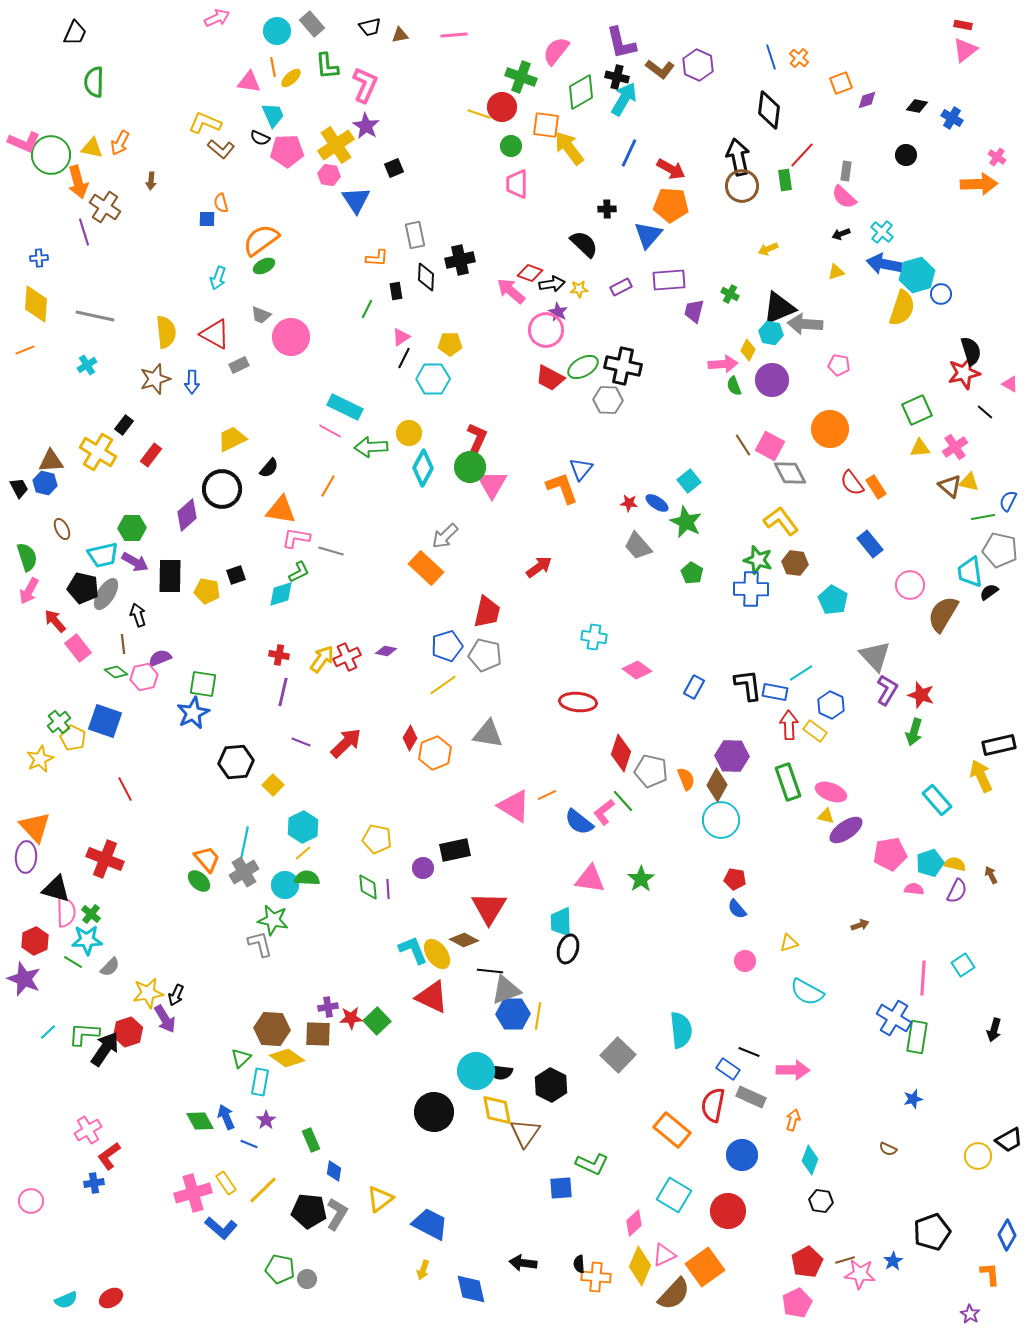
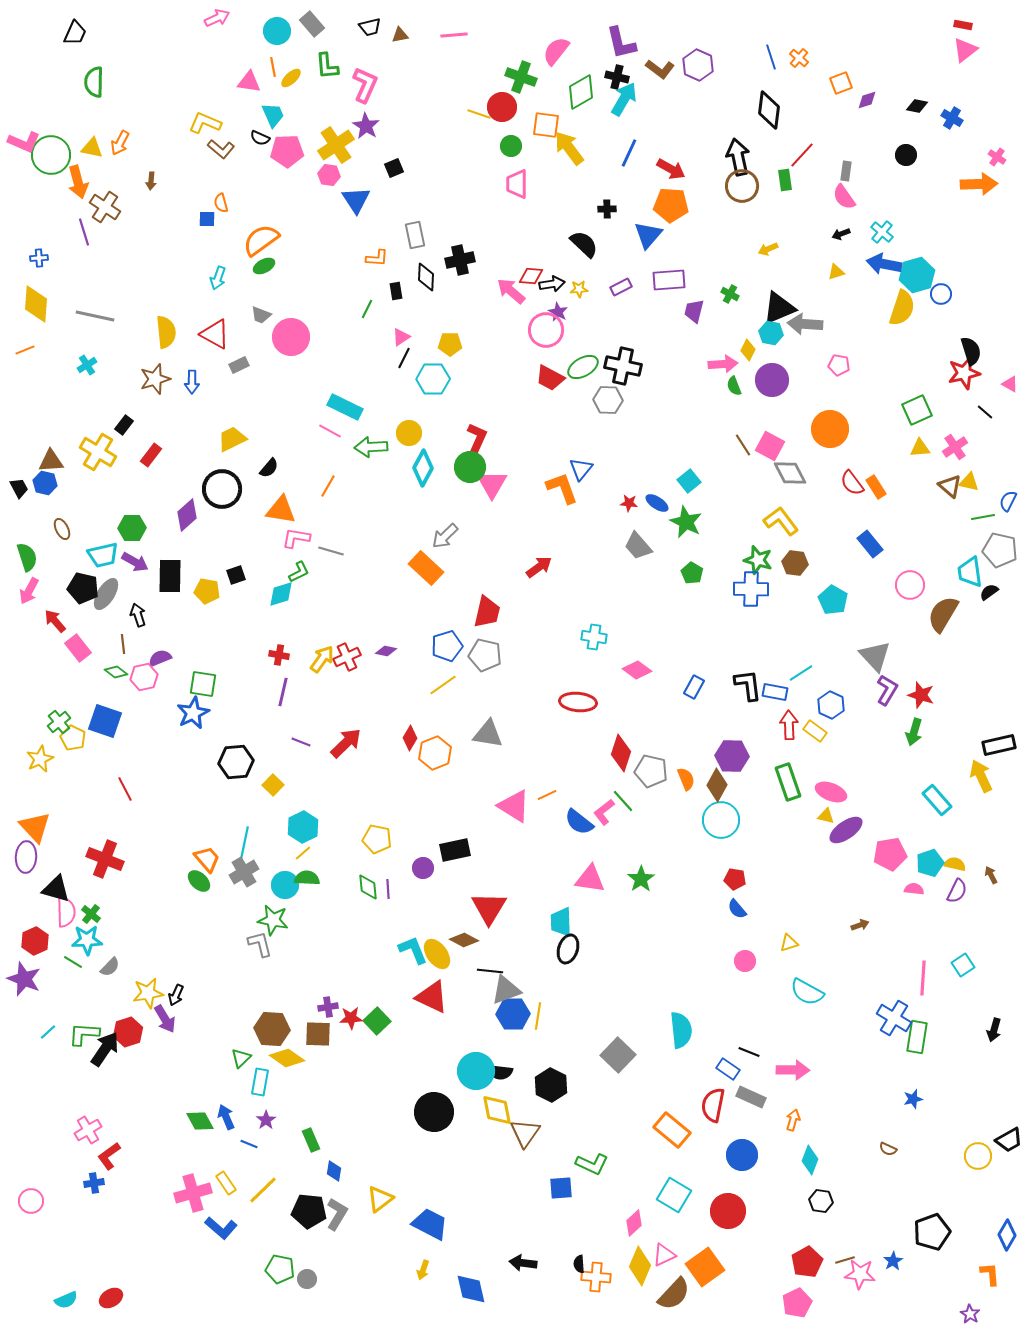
pink semicircle at (844, 197): rotated 12 degrees clockwise
red diamond at (530, 273): moved 1 px right, 3 px down; rotated 15 degrees counterclockwise
